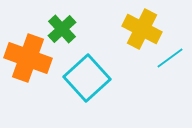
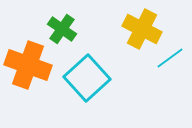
green cross: rotated 12 degrees counterclockwise
orange cross: moved 7 px down
